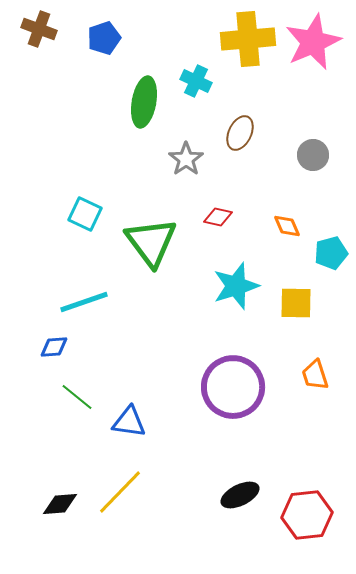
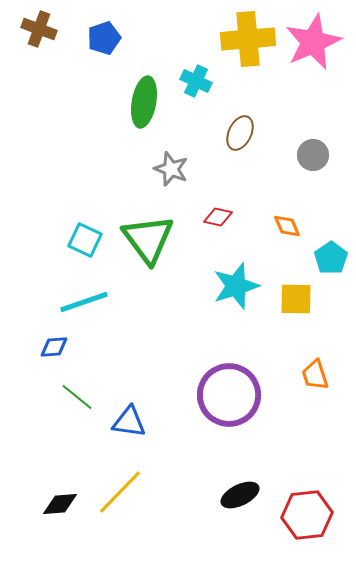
gray star: moved 15 px left, 10 px down; rotated 16 degrees counterclockwise
cyan square: moved 26 px down
green triangle: moved 3 px left, 3 px up
cyan pentagon: moved 5 px down; rotated 20 degrees counterclockwise
yellow square: moved 4 px up
purple circle: moved 4 px left, 8 px down
